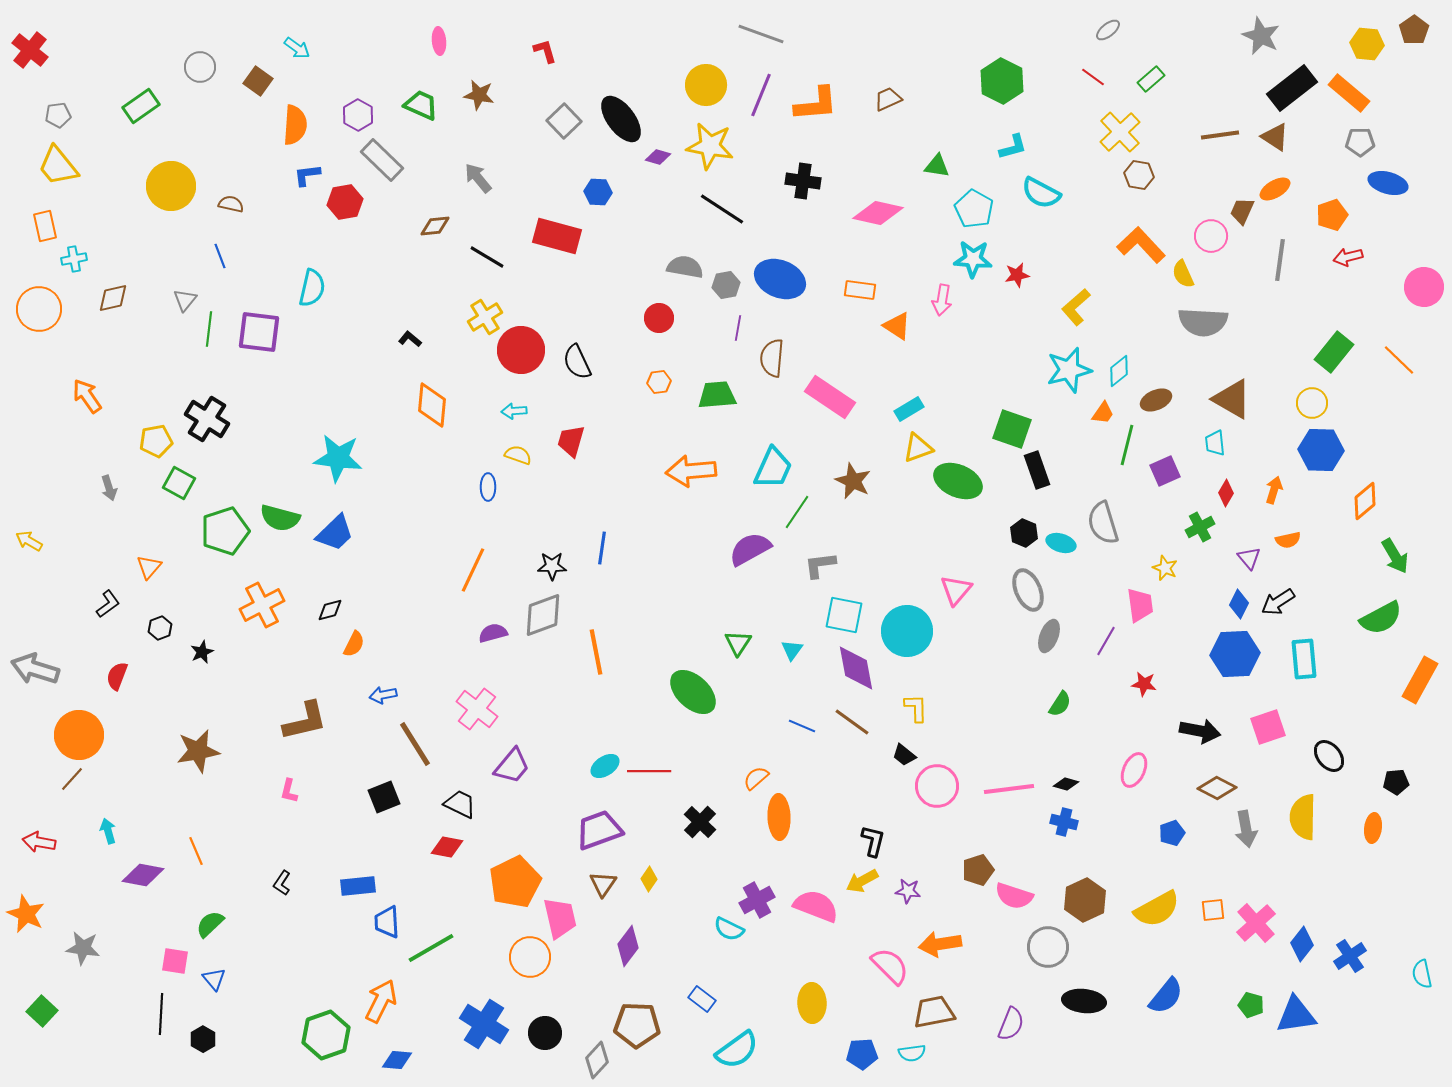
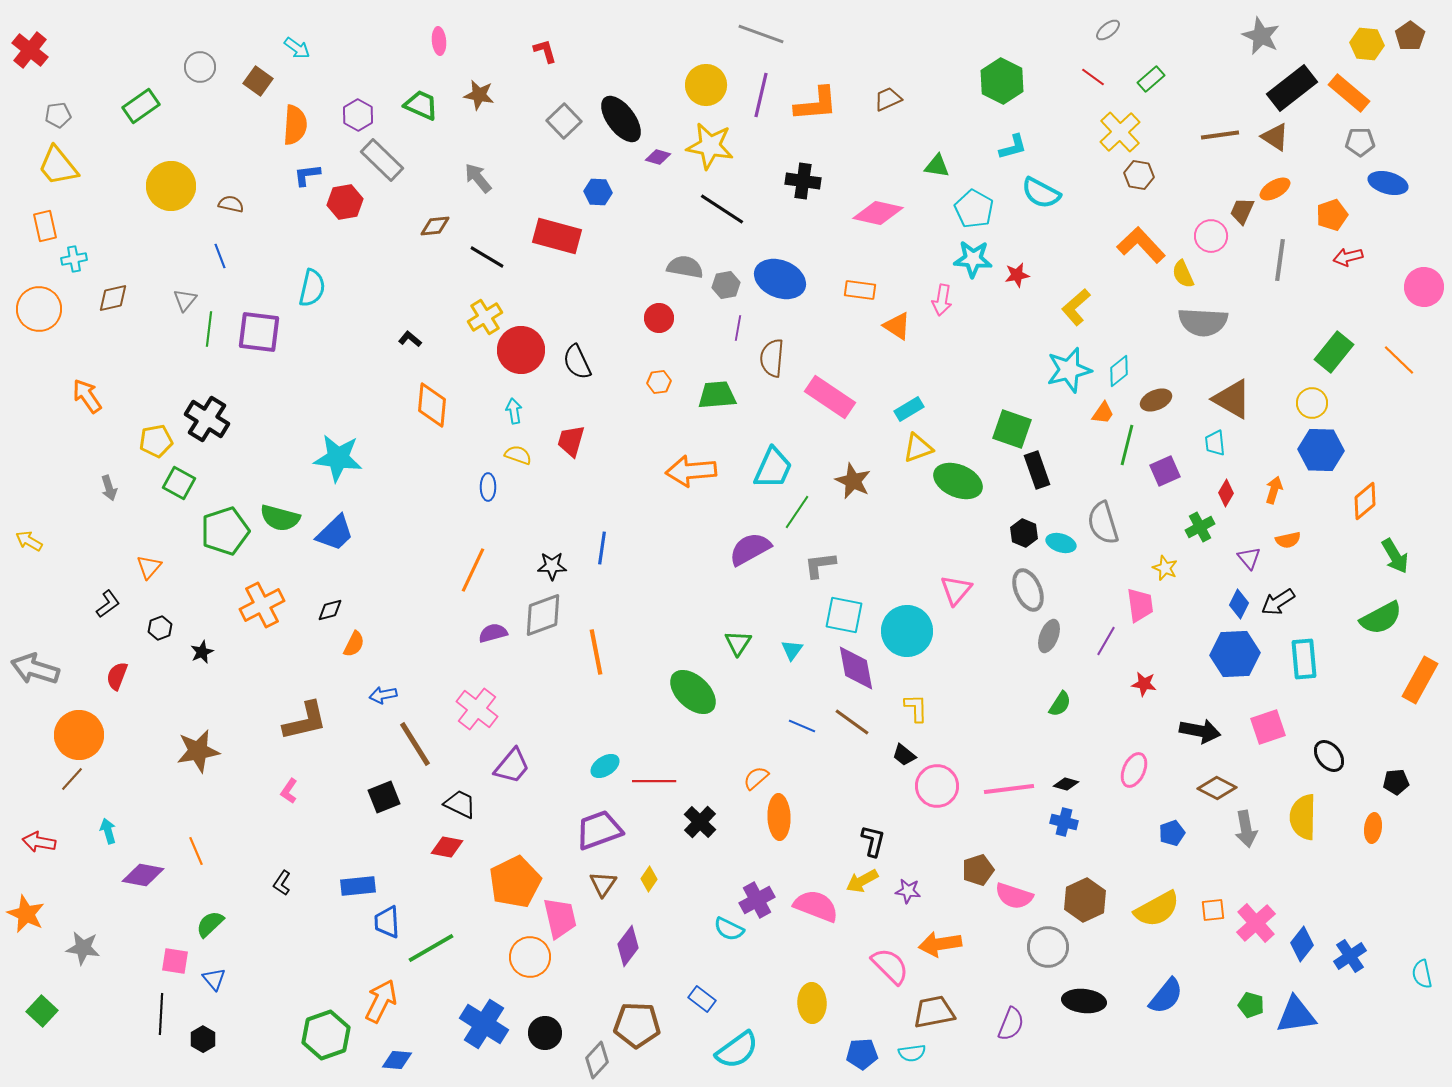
brown pentagon at (1414, 30): moved 4 px left, 6 px down
purple line at (761, 95): rotated 9 degrees counterclockwise
cyan arrow at (514, 411): rotated 85 degrees clockwise
red line at (649, 771): moved 5 px right, 10 px down
pink L-shape at (289, 791): rotated 20 degrees clockwise
